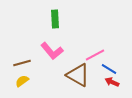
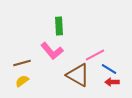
green rectangle: moved 4 px right, 7 px down
red arrow: rotated 24 degrees counterclockwise
